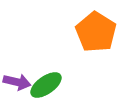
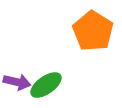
orange pentagon: moved 3 px left, 1 px up
